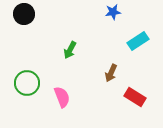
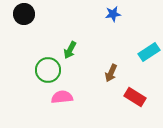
blue star: moved 2 px down
cyan rectangle: moved 11 px right, 11 px down
green circle: moved 21 px right, 13 px up
pink semicircle: rotated 75 degrees counterclockwise
